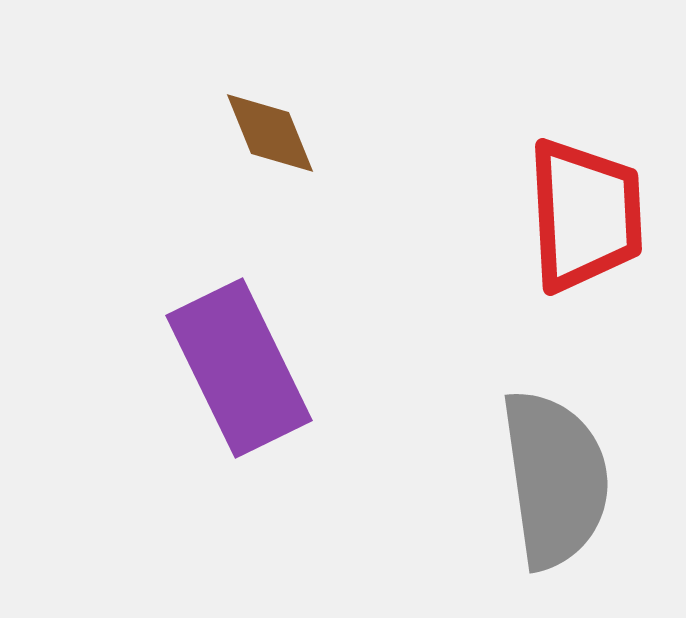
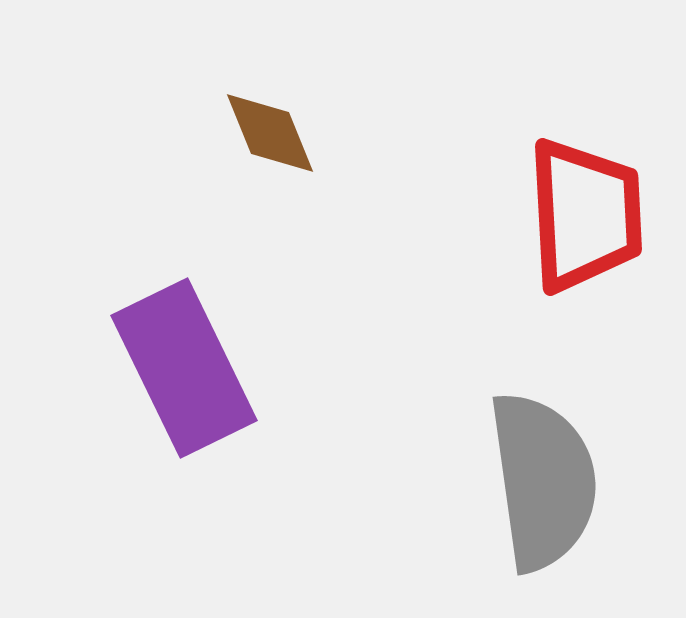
purple rectangle: moved 55 px left
gray semicircle: moved 12 px left, 2 px down
